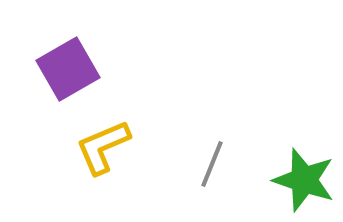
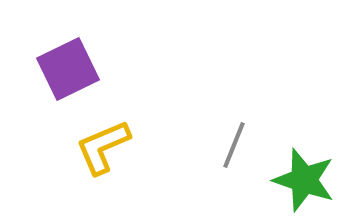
purple square: rotated 4 degrees clockwise
gray line: moved 22 px right, 19 px up
